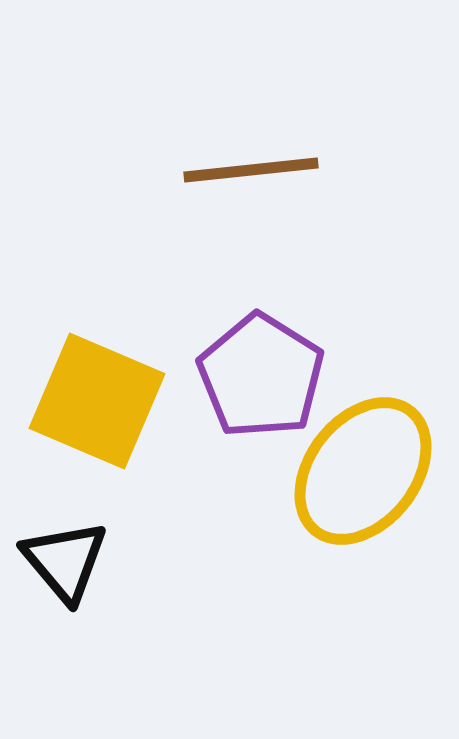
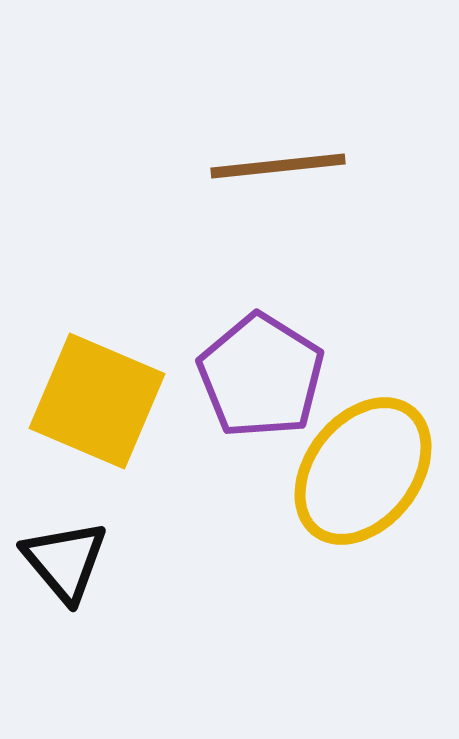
brown line: moved 27 px right, 4 px up
